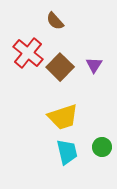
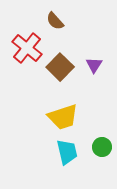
red cross: moved 1 px left, 5 px up
